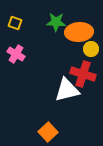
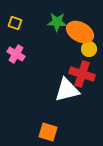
green star: moved 1 px right
orange ellipse: moved 1 px right; rotated 32 degrees clockwise
yellow circle: moved 2 px left
red cross: moved 1 px left
orange square: rotated 30 degrees counterclockwise
